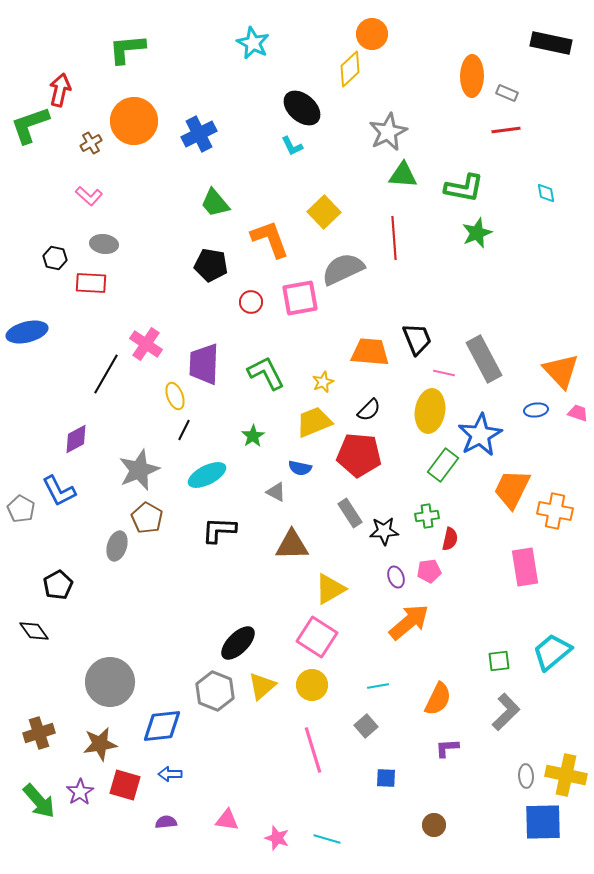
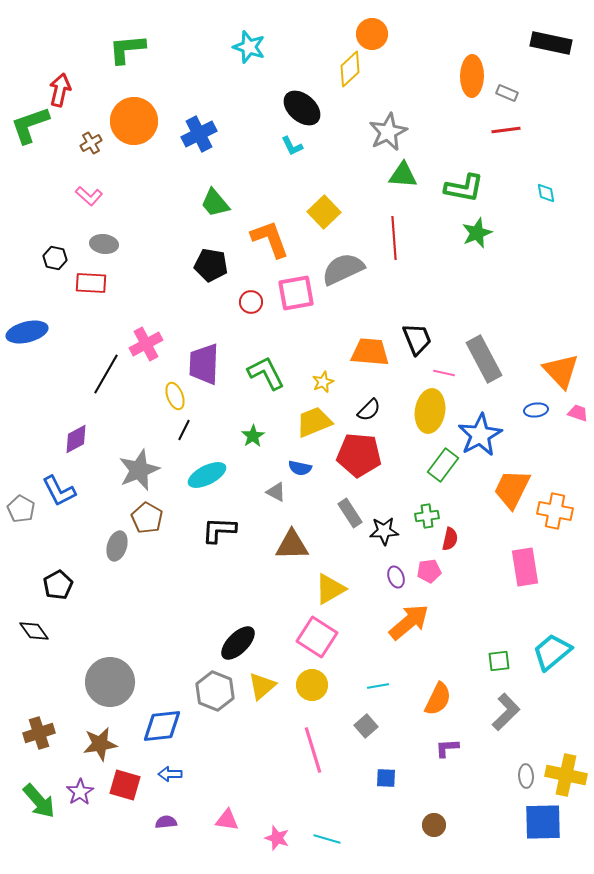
cyan star at (253, 43): moved 4 px left, 4 px down; rotated 8 degrees counterclockwise
pink square at (300, 298): moved 4 px left, 5 px up
pink cross at (146, 344): rotated 28 degrees clockwise
